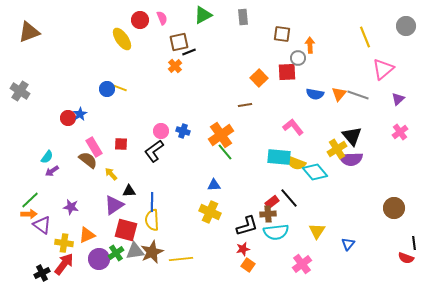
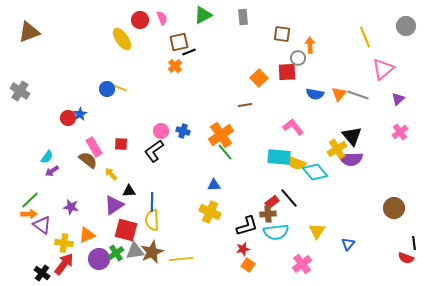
black cross at (42, 273): rotated 28 degrees counterclockwise
